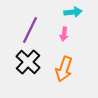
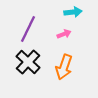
purple line: moved 2 px left, 1 px up
pink arrow: rotated 120 degrees counterclockwise
orange arrow: moved 2 px up
